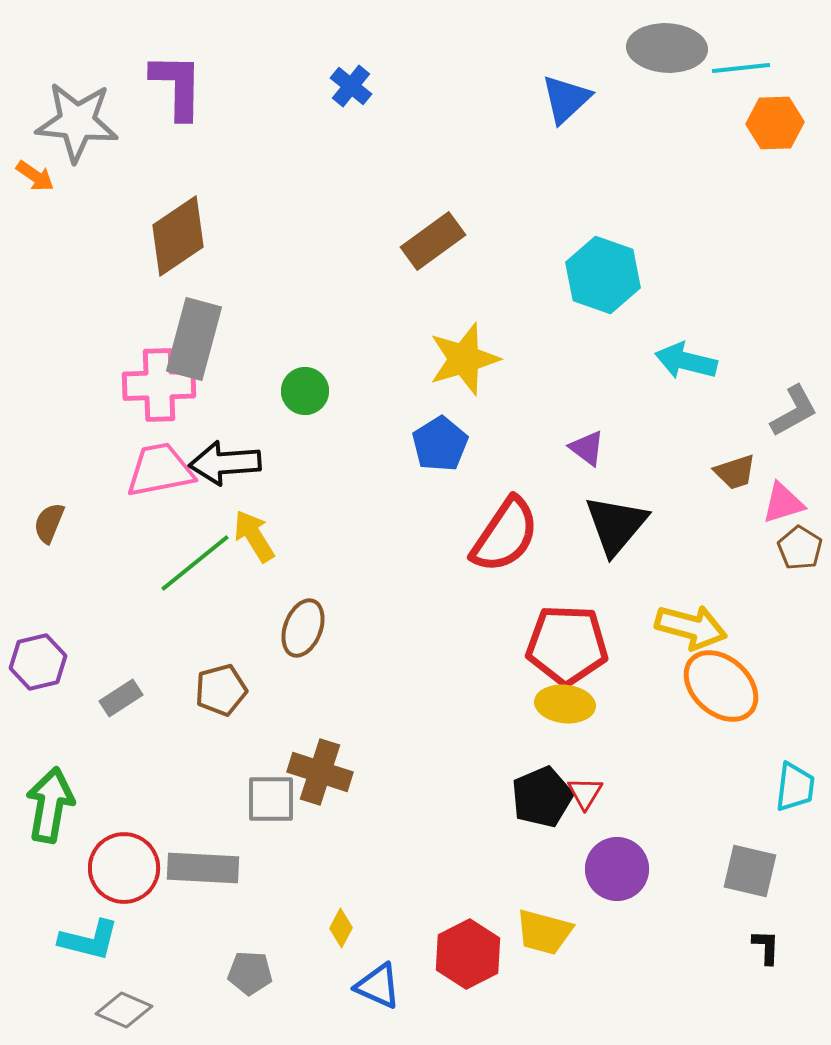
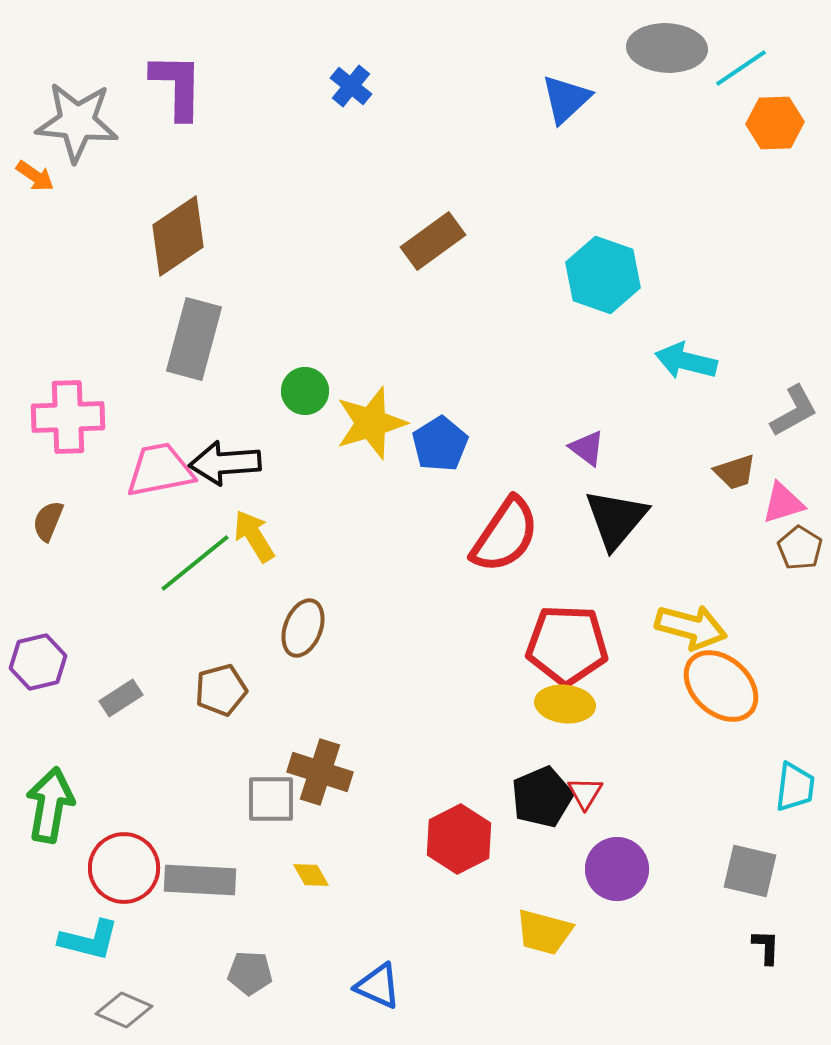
cyan line at (741, 68): rotated 28 degrees counterclockwise
yellow star at (464, 359): moved 93 px left, 64 px down
pink cross at (159, 385): moved 91 px left, 32 px down
brown semicircle at (49, 523): moved 1 px left, 2 px up
black triangle at (616, 525): moved 6 px up
gray rectangle at (203, 868): moved 3 px left, 12 px down
yellow diamond at (341, 928): moved 30 px left, 53 px up; rotated 57 degrees counterclockwise
red hexagon at (468, 954): moved 9 px left, 115 px up
